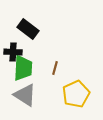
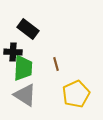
brown line: moved 1 px right, 4 px up; rotated 32 degrees counterclockwise
